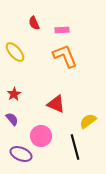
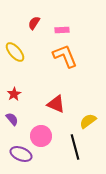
red semicircle: rotated 56 degrees clockwise
